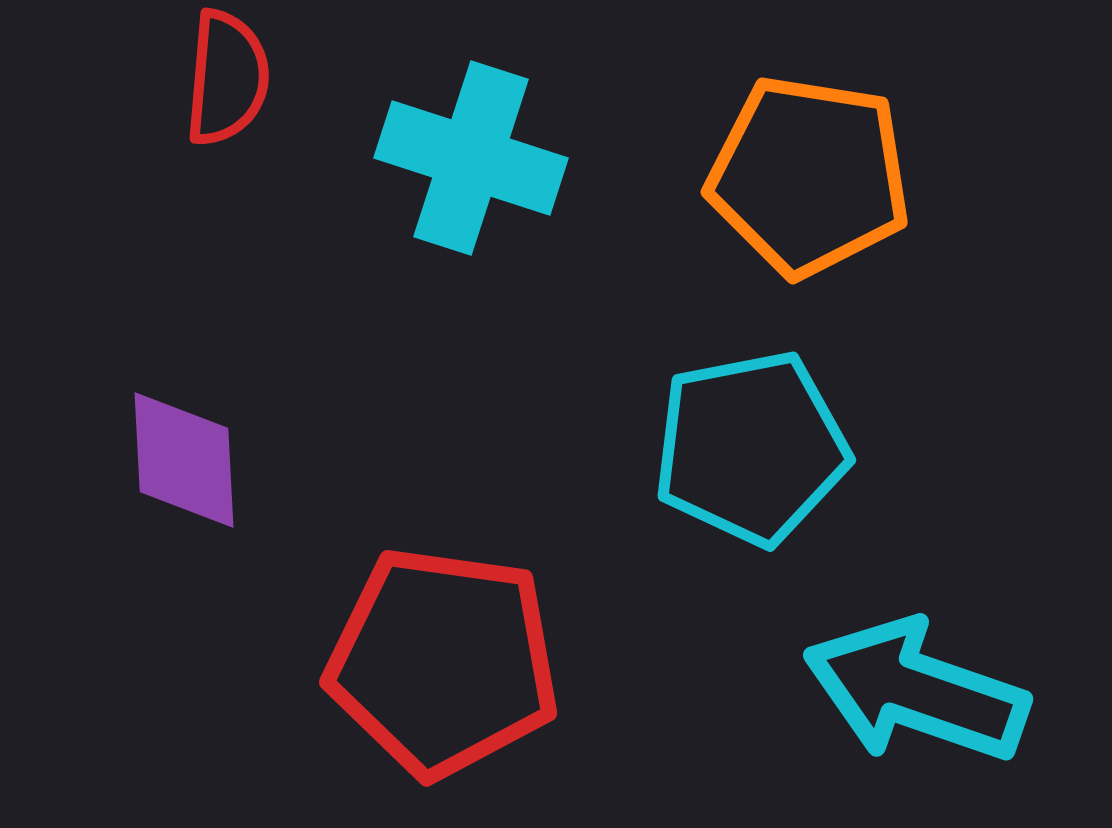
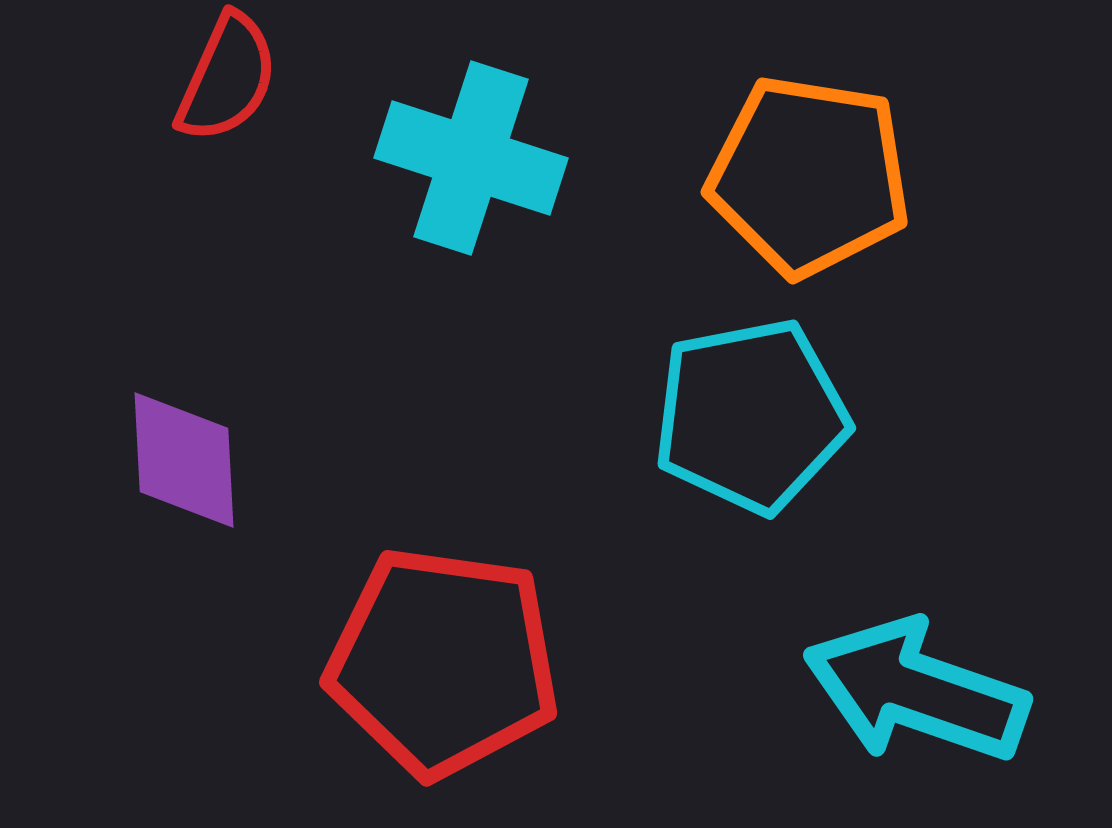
red semicircle: rotated 19 degrees clockwise
cyan pentagon: moved 32 px up
